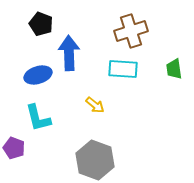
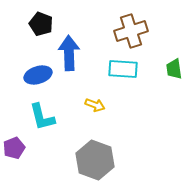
yellow arrow: rotated 18 degrees counterclockwise
cyan L-shape: moved 4 px right, 1 px up
purple pentagon: rotated 30 degrees clockwise
